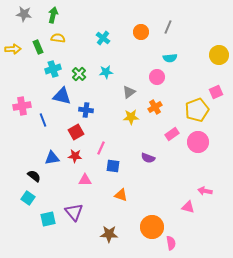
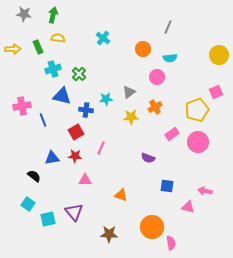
orange circle at (141, 32): moved 2 px right, 17 px down
cyan star at (106, 72): moved 27 px down
blue square at (113, 166): moved 54 px right, 20 px down
cyan square at (28, 198): moved 6 px down
